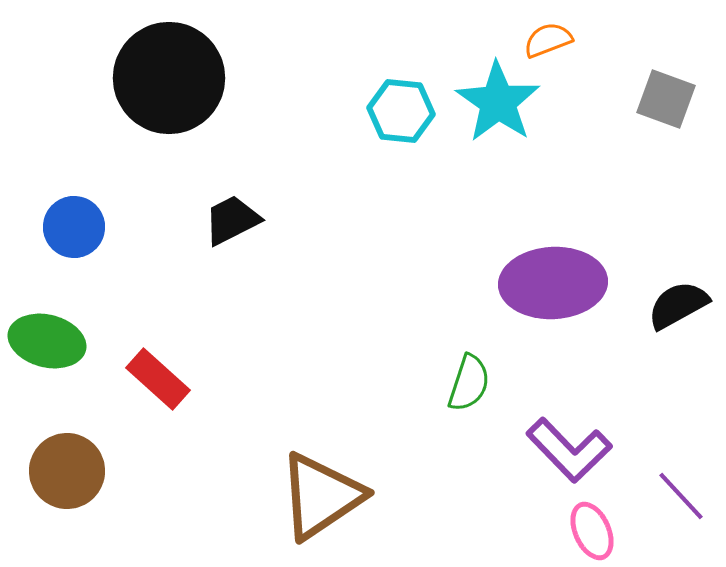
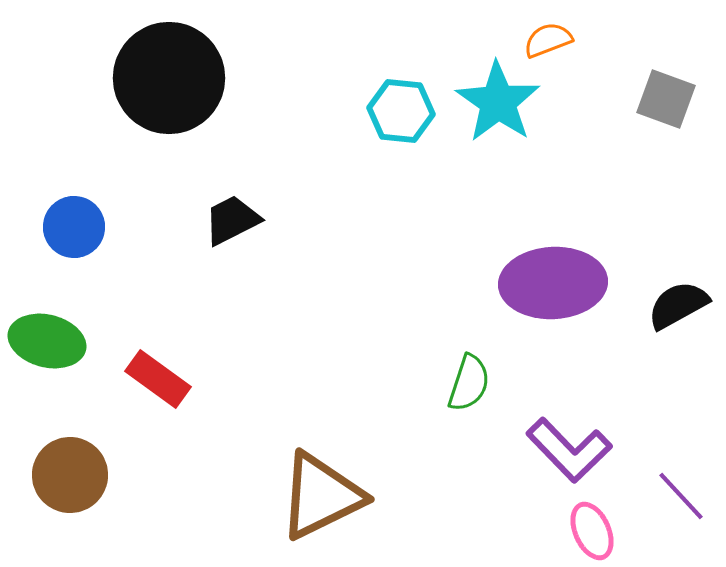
red rectangle: rotated 6 degrees counterclockwise
brown circle: moved 3 px right, 4 px down
brown triangle: rotated 8 degrees clockwise
